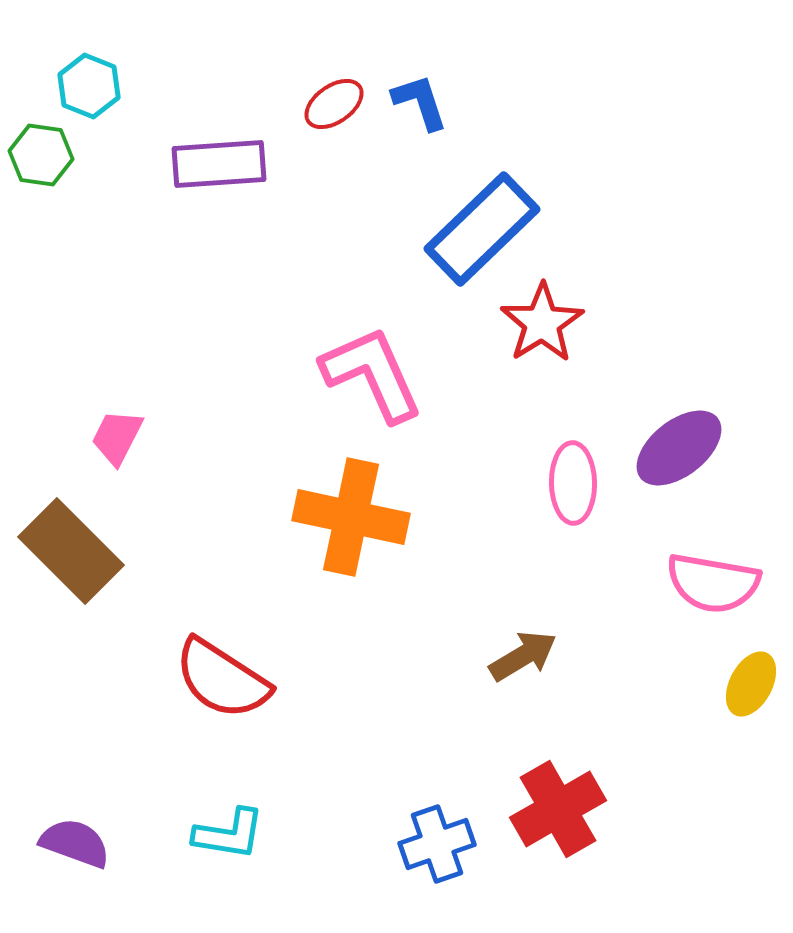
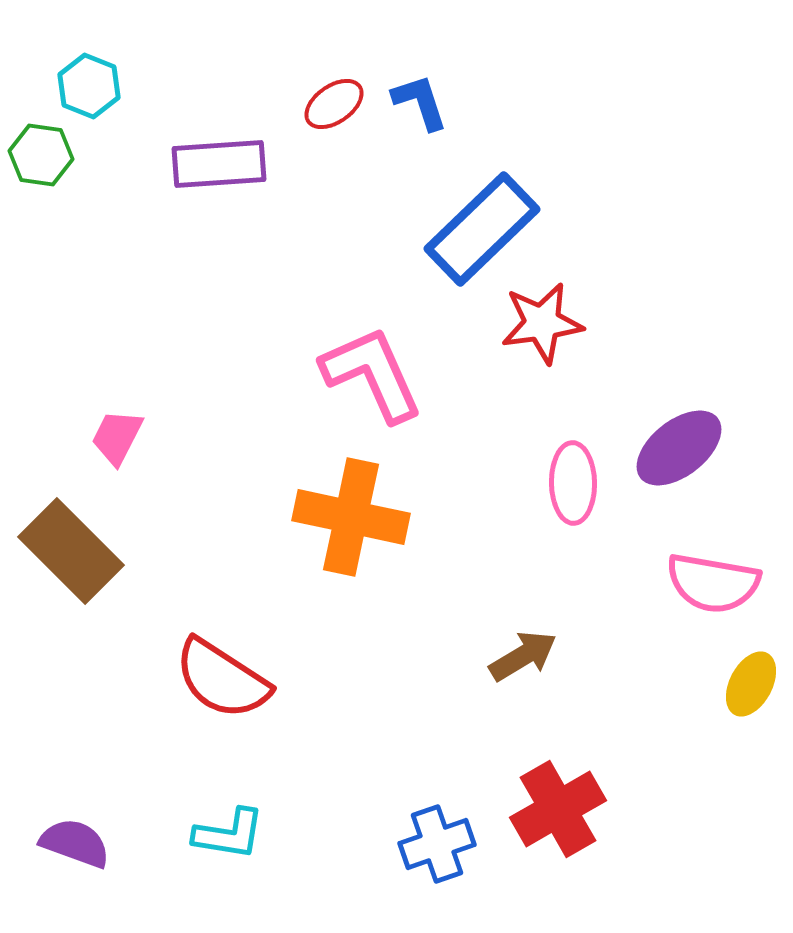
red star: rotated 24 degrees clockwise
